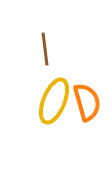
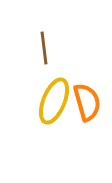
brown line: moved 1 px left, 1 px up
